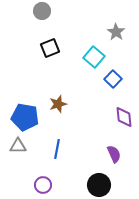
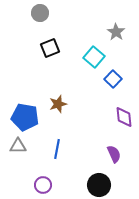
gray circle: moved 2 px left, 2 px down
